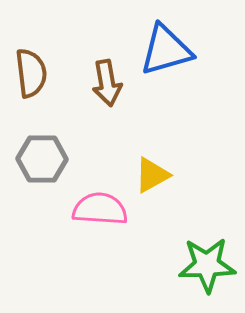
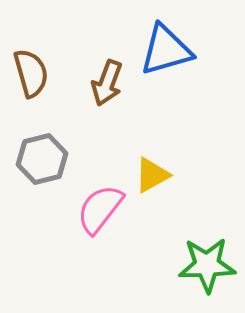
brown semicircle: rotated 9 degrees counterclockwise
brown arrow: rotated 30 degrees clockwise
gray hexagon: rotated 15 degrees counterclockwise
pink semicircle: rotated 56 degrees counterclockwise
